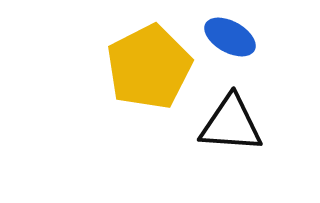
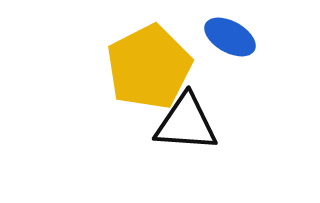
black triangle: moved 45 px left, 1 px up
